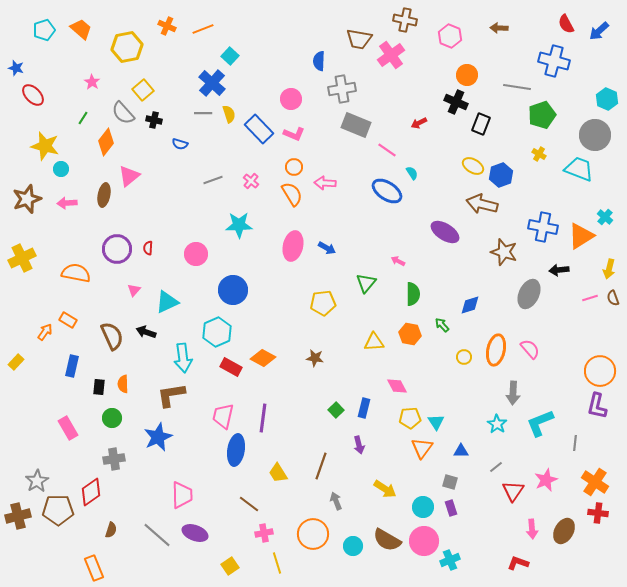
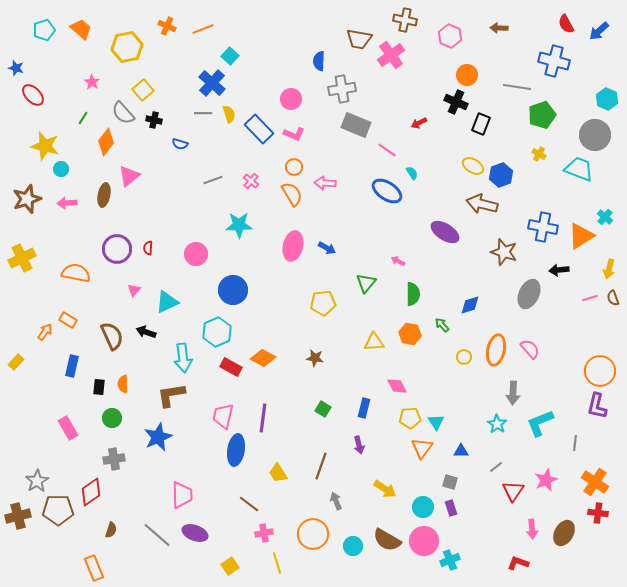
green square at (336, 410): moved 13 px left, 1 px up; rotated 14 degrees counterclockwise
brown ellipse at (564, 531): moved 2 px down
